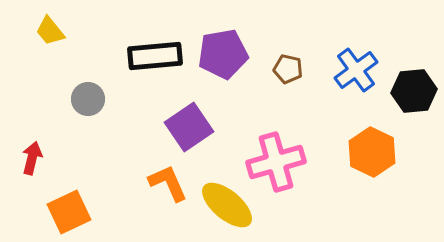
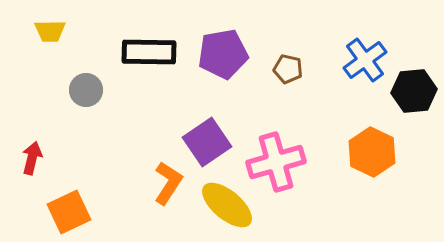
yellow trapezoid: rotated 52 degrees counterclockwise
black rectangle: moved 6 px left, 4 px up; rotated 6 degrees clockwise
blue cross: moved 9 px right, 10 px up
gray circle: moved 2 px left, 9 px up
purple square: moved 18 px right, 15 px down
orange L-shape: rotated 57 degrees clockwise
